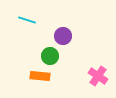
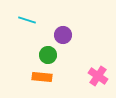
purple circle: moved 1 px up
green circle: moved 2 px left, 1 px up
orange rectangle: moved 2 px right, 1 px down
